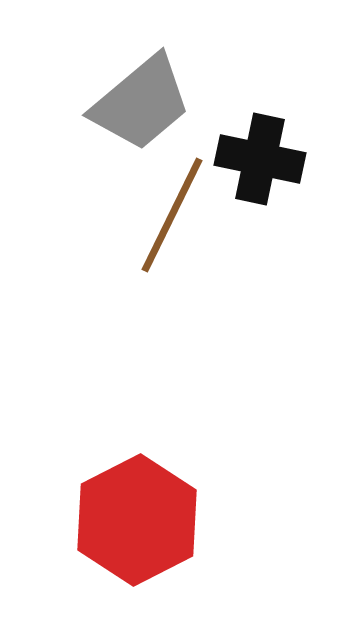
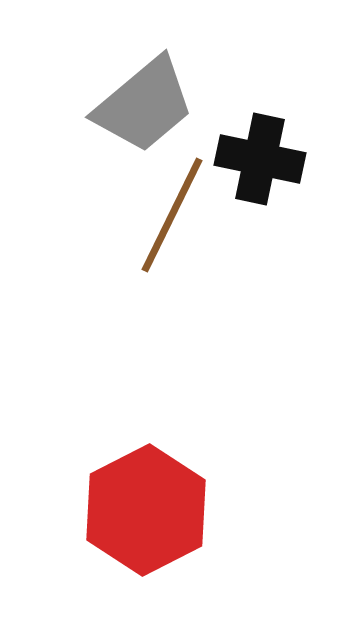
gray trapezoid: moved 3 px right, 2 px down
red hexagon: moved 9 px right, 10 px up
